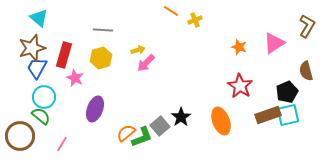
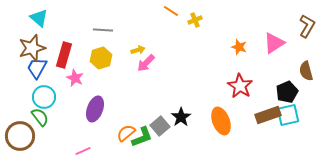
green semicircle: moved 1 px left, 1 px down; rotated 12 degrees clockwise
pink line: moved 21 px right, 7 px down; rotated 35 degrees clockwise
